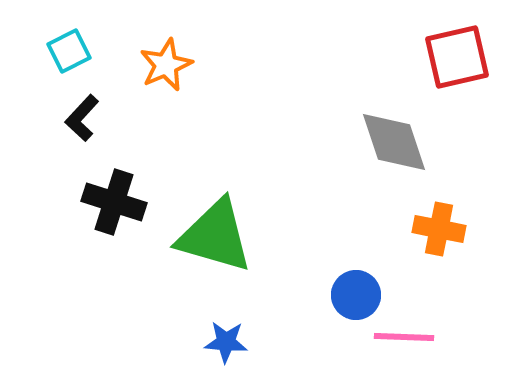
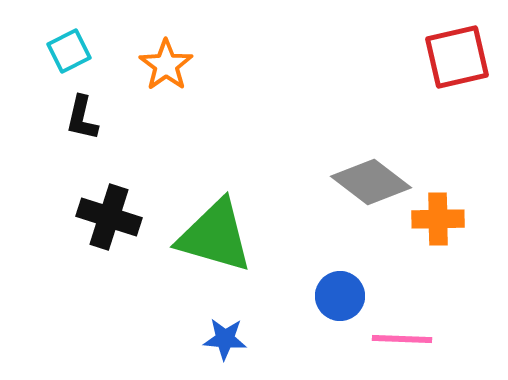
orange star: rotated 12 degrees counterclockwise
black L-shape: rotated 30 degrees counterclockwise
gray diamond: moved 23 px left, 40 px down; rotated 34 degrees counterclockwise
black cross: moved 5 px left, 15 px down
orange cross: moved 1 px left, 10 px up; rotated 12 degrees counterclockwise
blue circle: moved 16 px left, 1 px down
pink line: moved 2 px left, 2 px down
blue star: moved 1 px left, 3 px up
